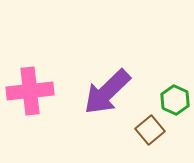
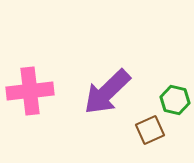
green hexagon: rotated 12 degrees counterclockwise
brown square: rotated 16 degrees clockwise
